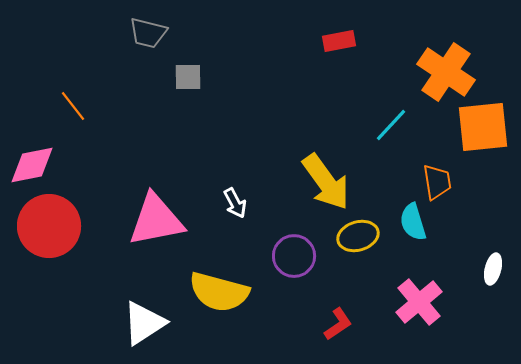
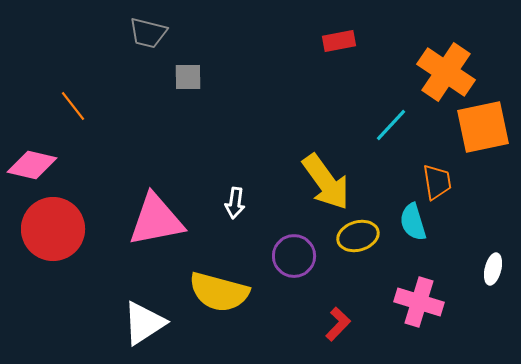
orange square: rotated 6 degrees counterclockwise
pink diamond: rotated 24 degrees clockwise
white arrow: rotated 36 degrees clockwise
red circle: moved 4 px right, 3 px down
pink cross: rotated 33 degrees counterclockwise
red L-shape: rotated 12 degrees counterclockwise
